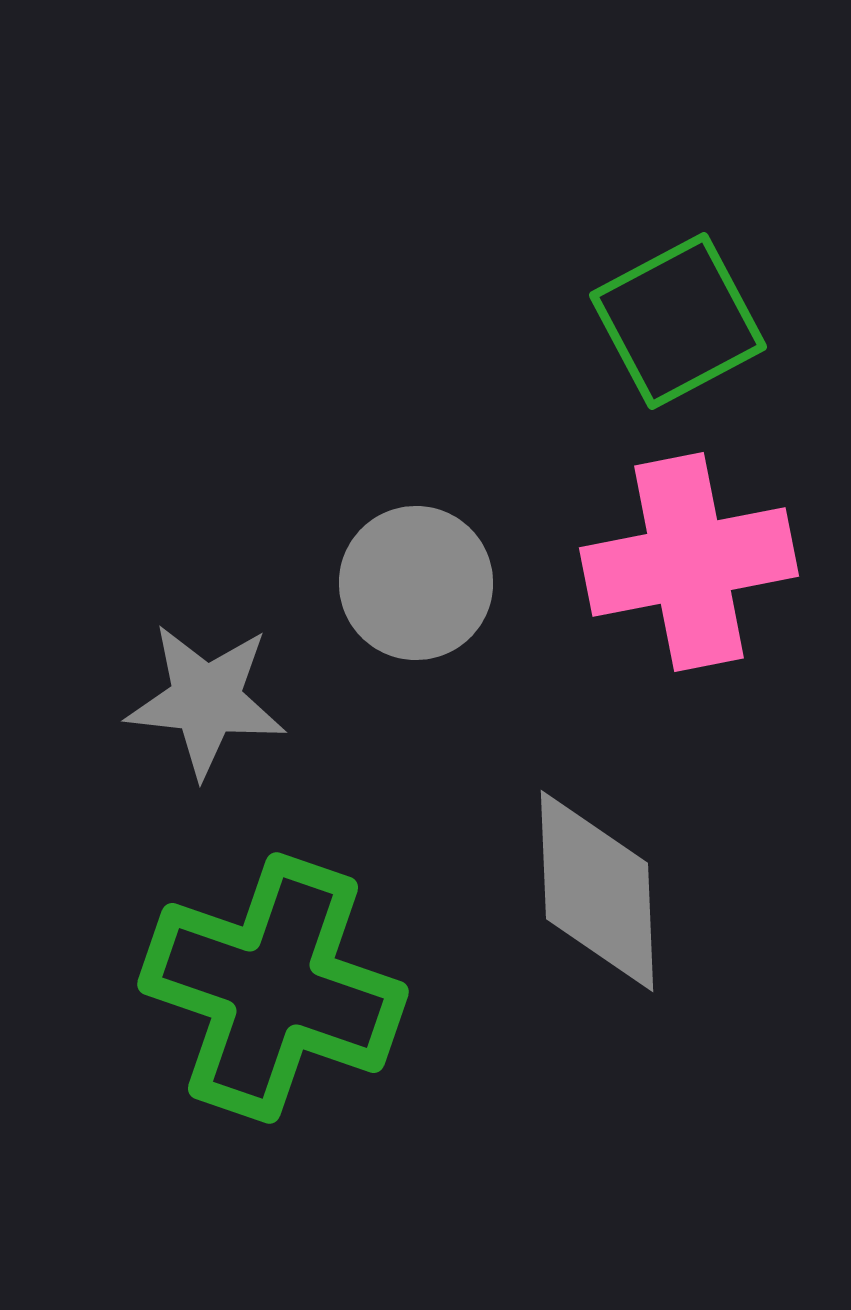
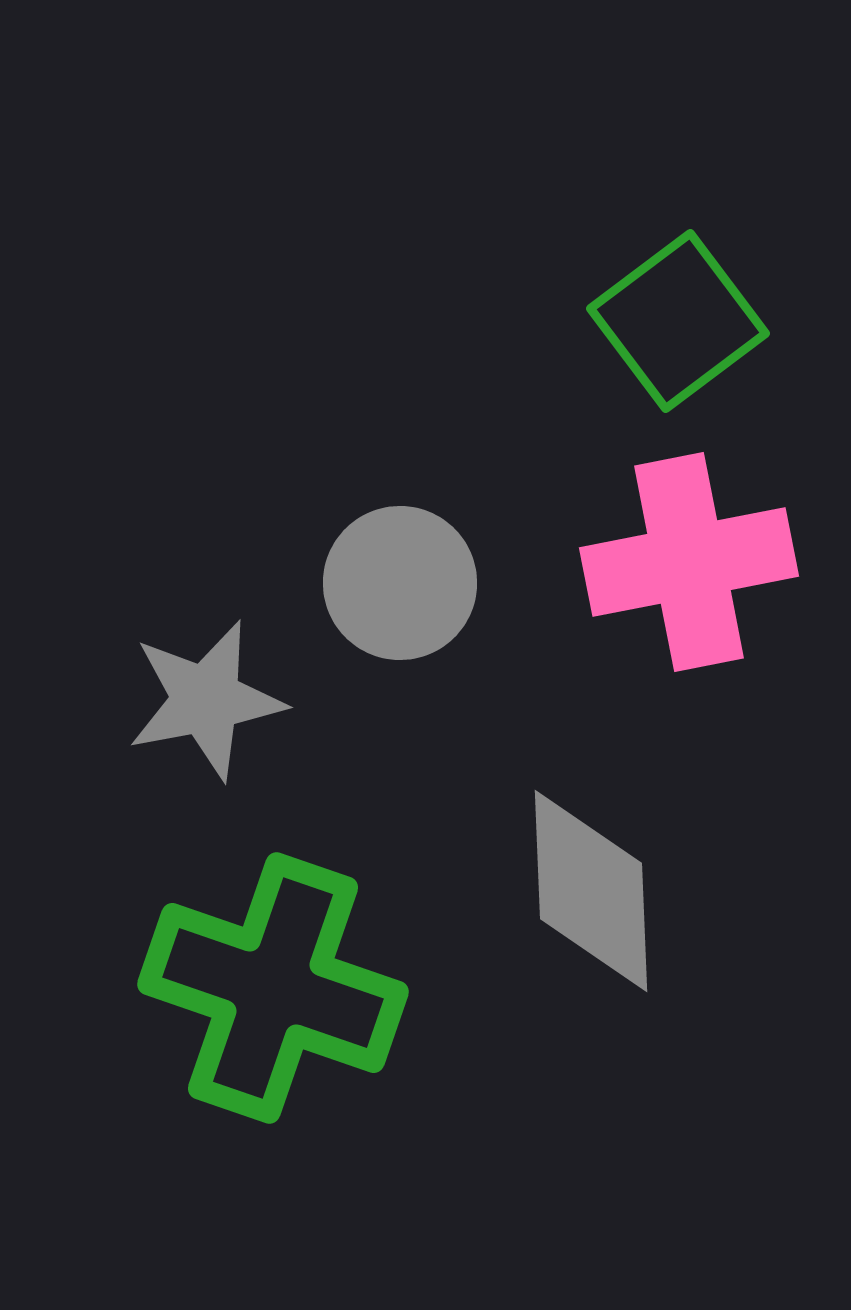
green square: rotated 9 degrees counterclockwise
gray circle: moved 16 px left
gray star: rotated 17 degrees counterclockwise
gray diamond: moved 6 px left
